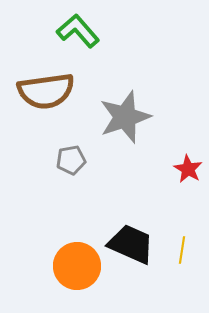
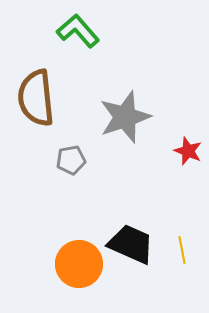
brown semicircle: moved 10 px left, 7 px down; rotated 92 degrees clockwise
red star: moved 18 px up; rotated 8 degrees counterclockwise
yellow line: rotated 20 degrees counterclockwise
orange circle: moved 2 px right, 2 px up
